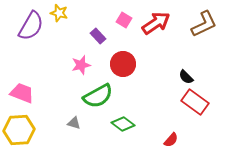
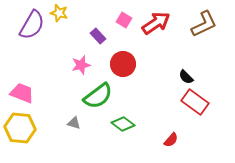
purple semicircle: moved 1 px right, 1 px up
green semicircle: rotated 8 degrees counterclockwise
yellow hexagon: moved 1 px right, 2 px up; rotated 8 degrees clockwise
